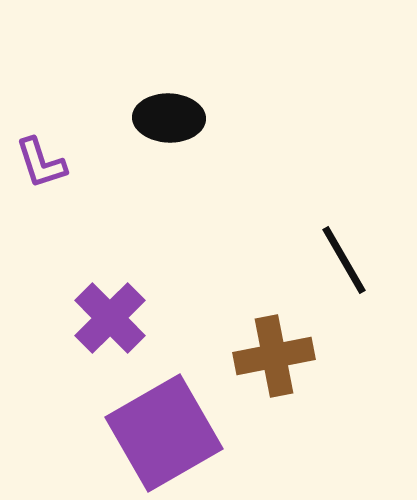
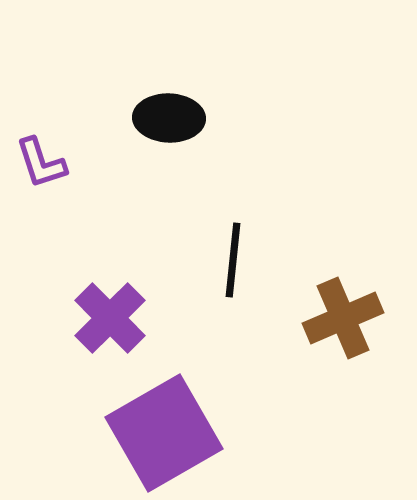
black line: moved 111 px left; rotated 36 degrees clockwise
brown cross: moved 69 px right, 38 px up; rotated 12 degrees counterclockwise
